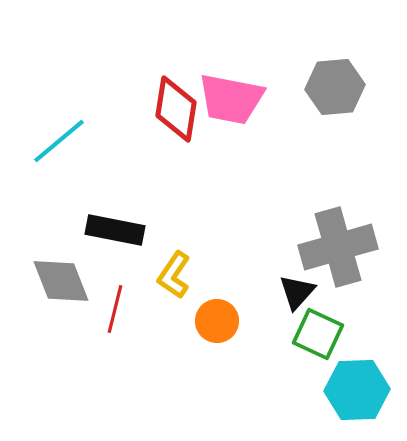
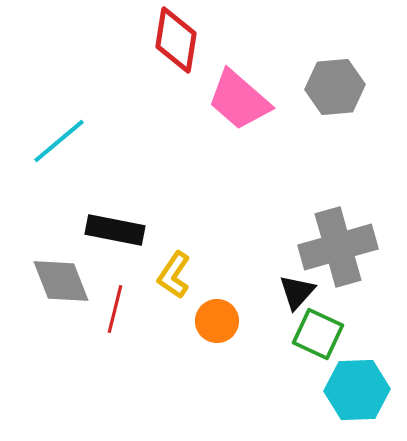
pink trapezoid: moved 8 px right, 1 px down; rotated 30 degrees clockwise
red diamond: moved 69 px up
